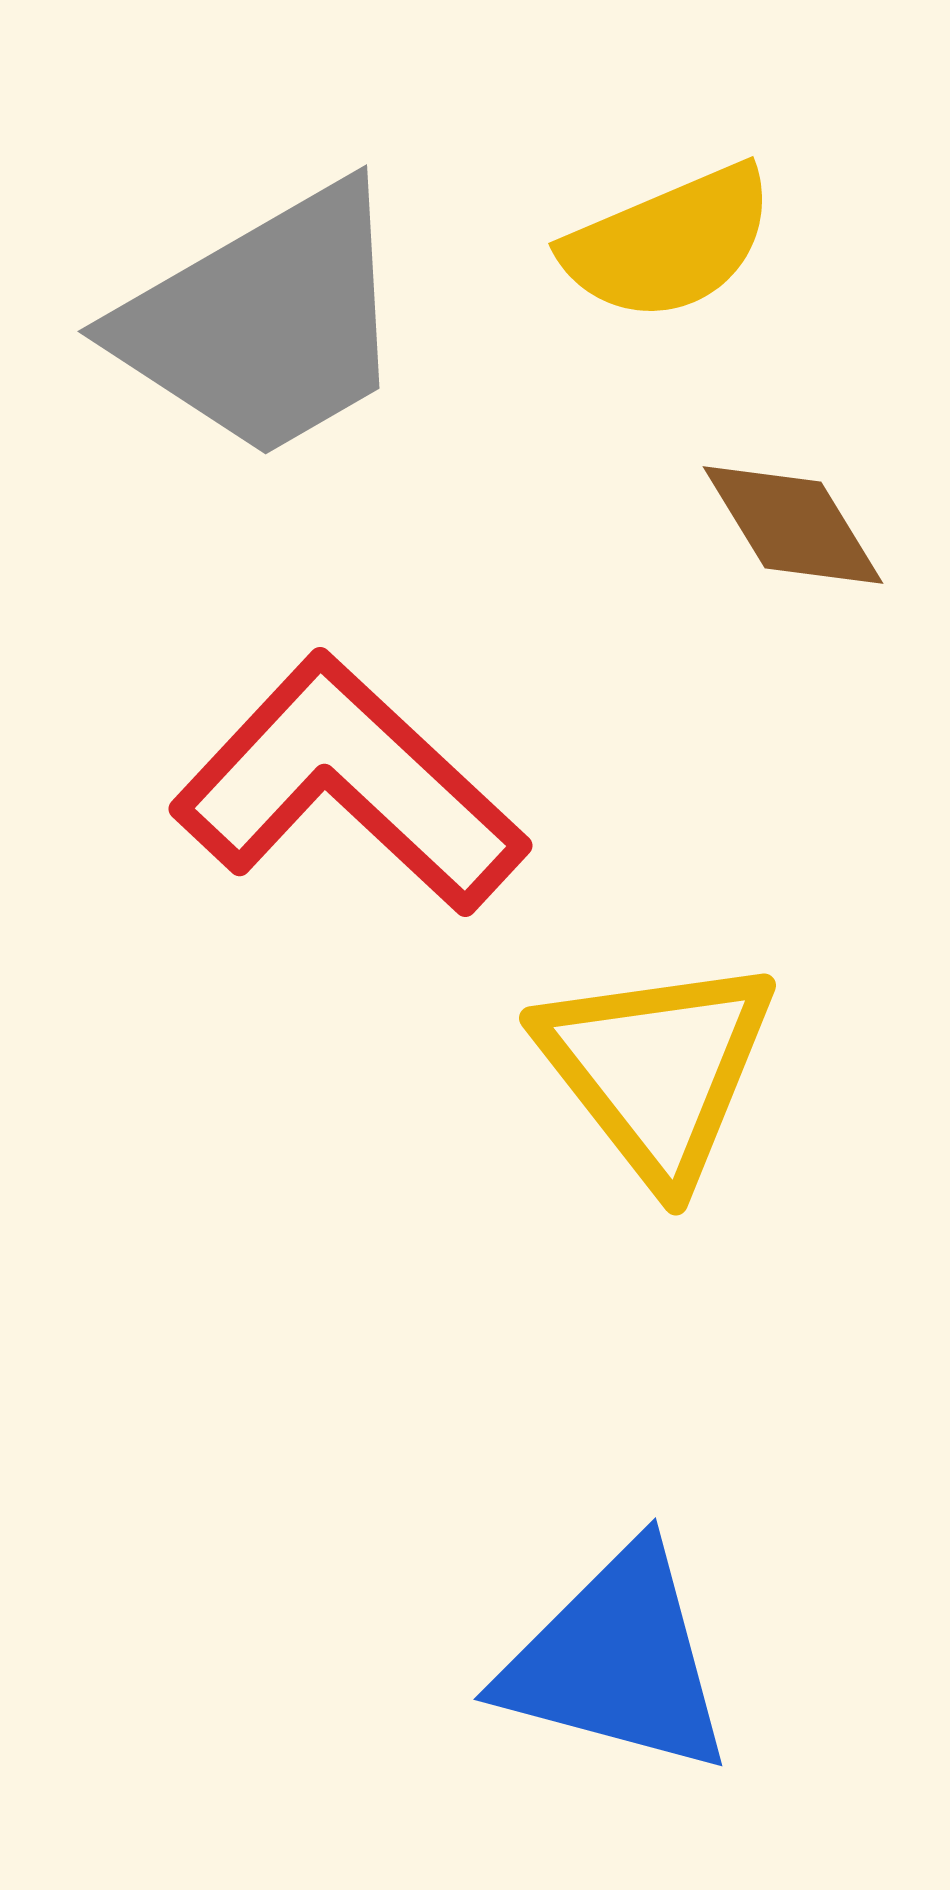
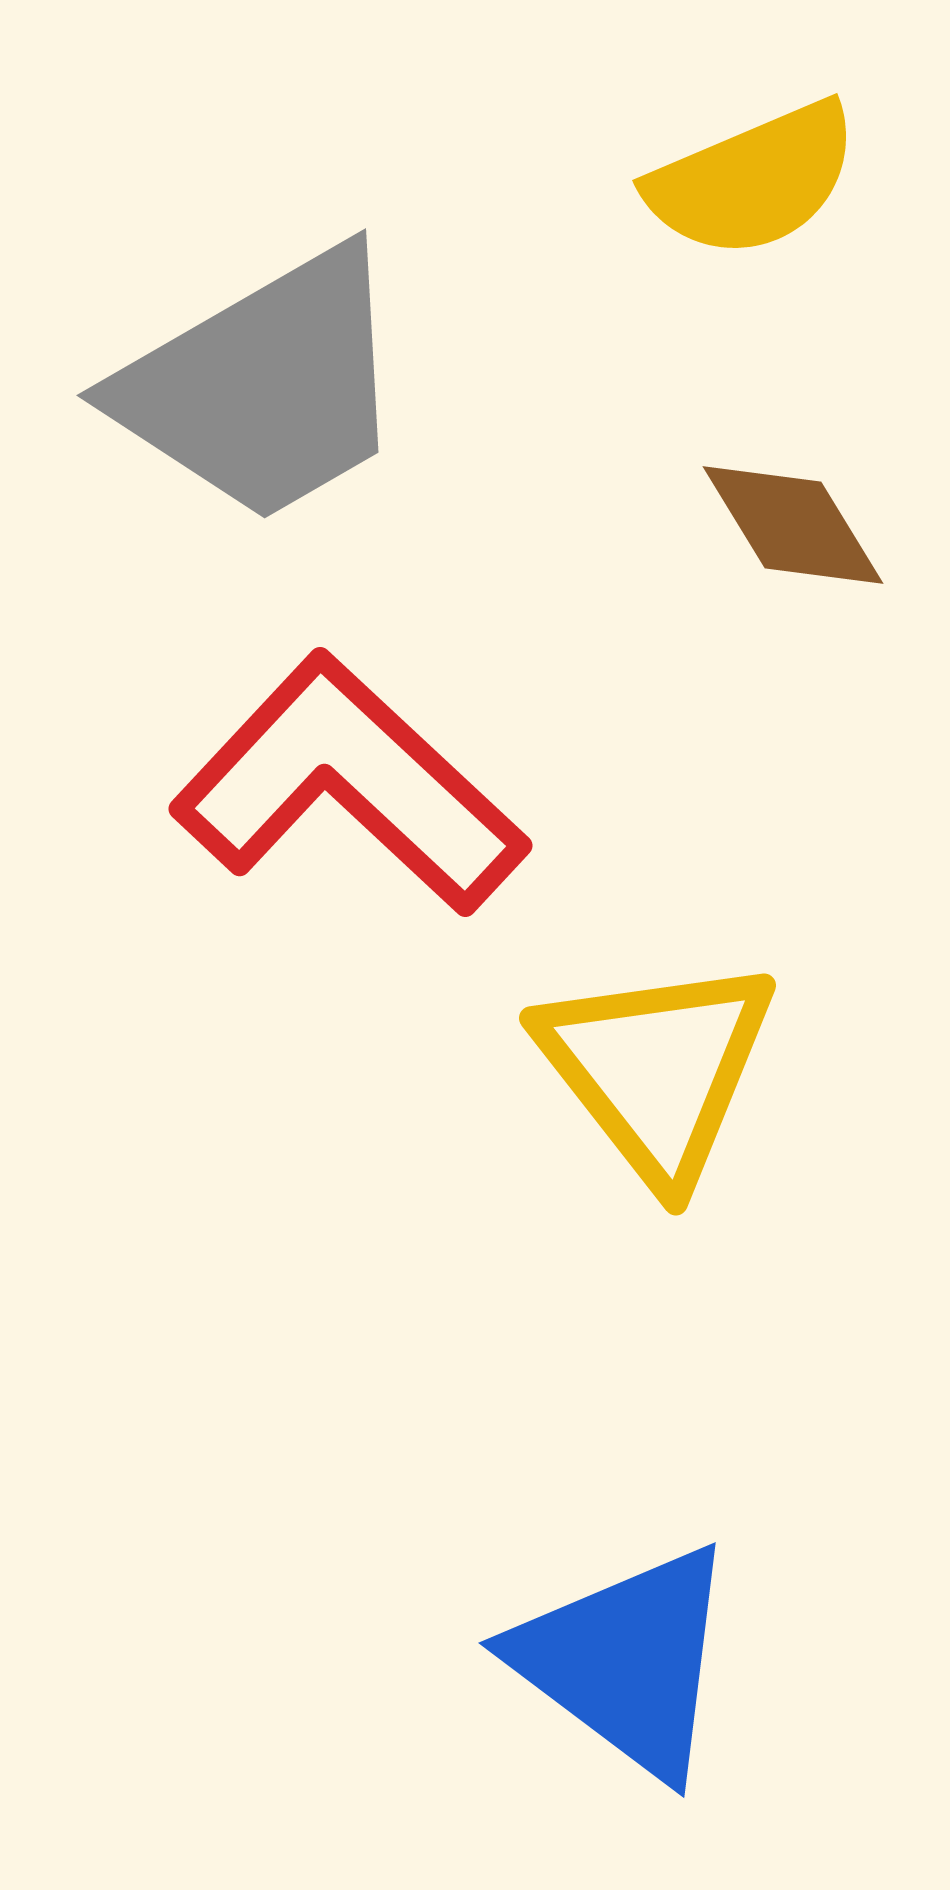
yellow semicircle: moved 84 px right, 63 px up
gray trapezoid: moved 1 px left, 64 px down
blue triangle: moved 9 px right; rotated 22 degrees clockwise
